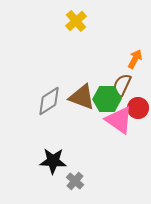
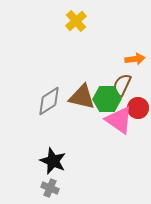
orange arrow: rotated 54 degrees clockwise
brown triangle: rotated 8 degrees counterclockwise
black star: rotated 20 degrees clockwise
gray cross: moved 25 px left, 7 px down; rotated 18 degrees counterclockwise
